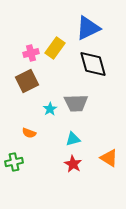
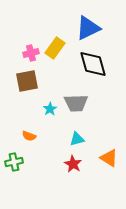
brown square: rotated 15 degrees clockwise
orange semicircle: moved 3 px down
cyan triangle: moved 4 px right
